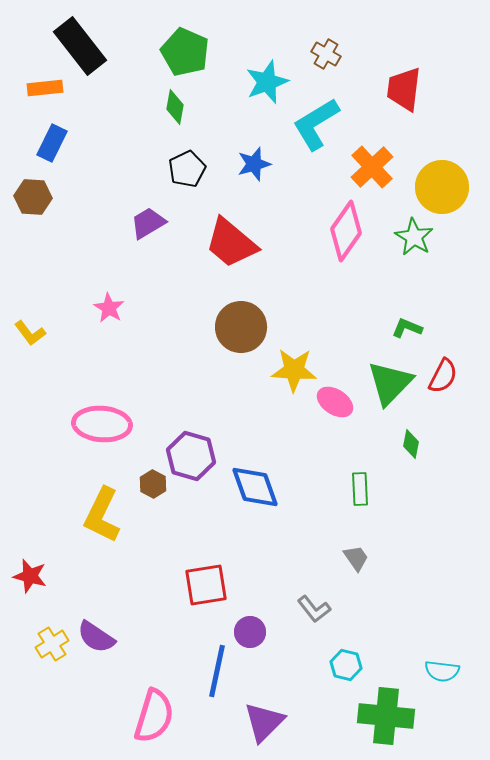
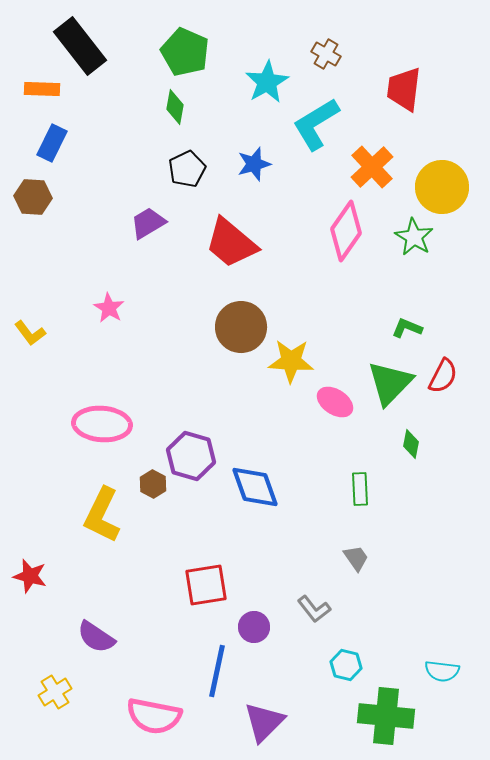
cyan star at (267, 82): rotated 9 degrees counterclockwise
orange rectangle at (45, 88): moved 3 px left, 1 px down; rotated 8 degrees clockwise
yellow star at (294, 370): moved 3 px left, 9 px up
purple circle at (250, 632): moved 4 px right, 5 px up
yellow cross at (52, 644): moved 3 px right, 48 px down
pink semicircle at (154, 716): rotated 84 degrees clockwise
